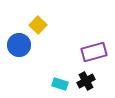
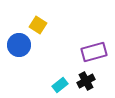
yellow square: rotated 12 degrees counterclockwise
cyan rectangle: moved 1 px down; rotated 56 degrees counterclockwise
